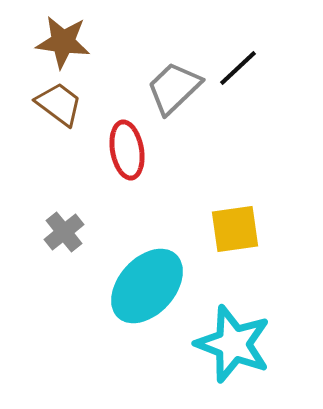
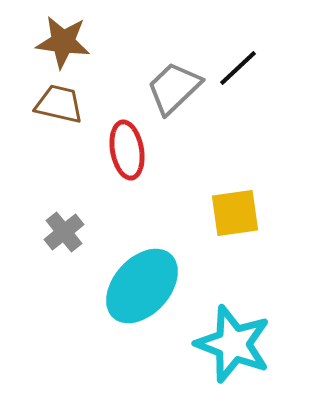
brown trapezoid: rotated 24 degrees counterclockwise
yellow square: moved 16 px up
cyan ellipse: moved 5 px left
